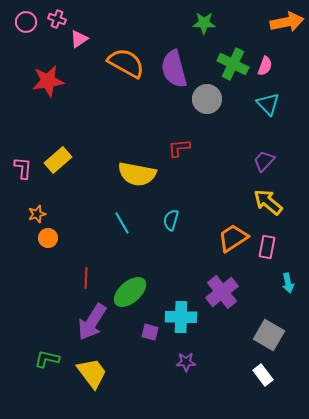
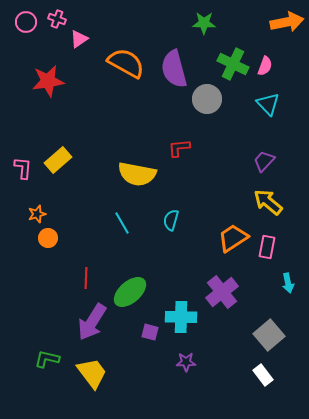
gray square: rotated 20 degrees clockwise
